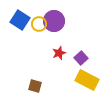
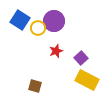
yellow circle: moved 1 px left, 4 px down
red star: moved 3 px left, 2 px up
